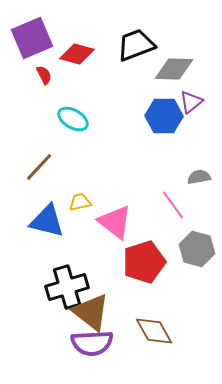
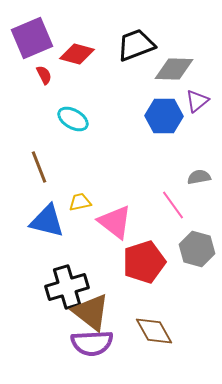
purple triangle: moved 6 px right, 1 px up
brown line: rotated 64 degrees counterclockwise
